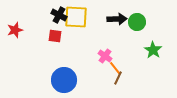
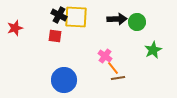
red star: moved 2 px up
green star: rotated 12 degrees clockwise
orange line: moved 2 px left
brown line: rotated 56 degrees clockwise
